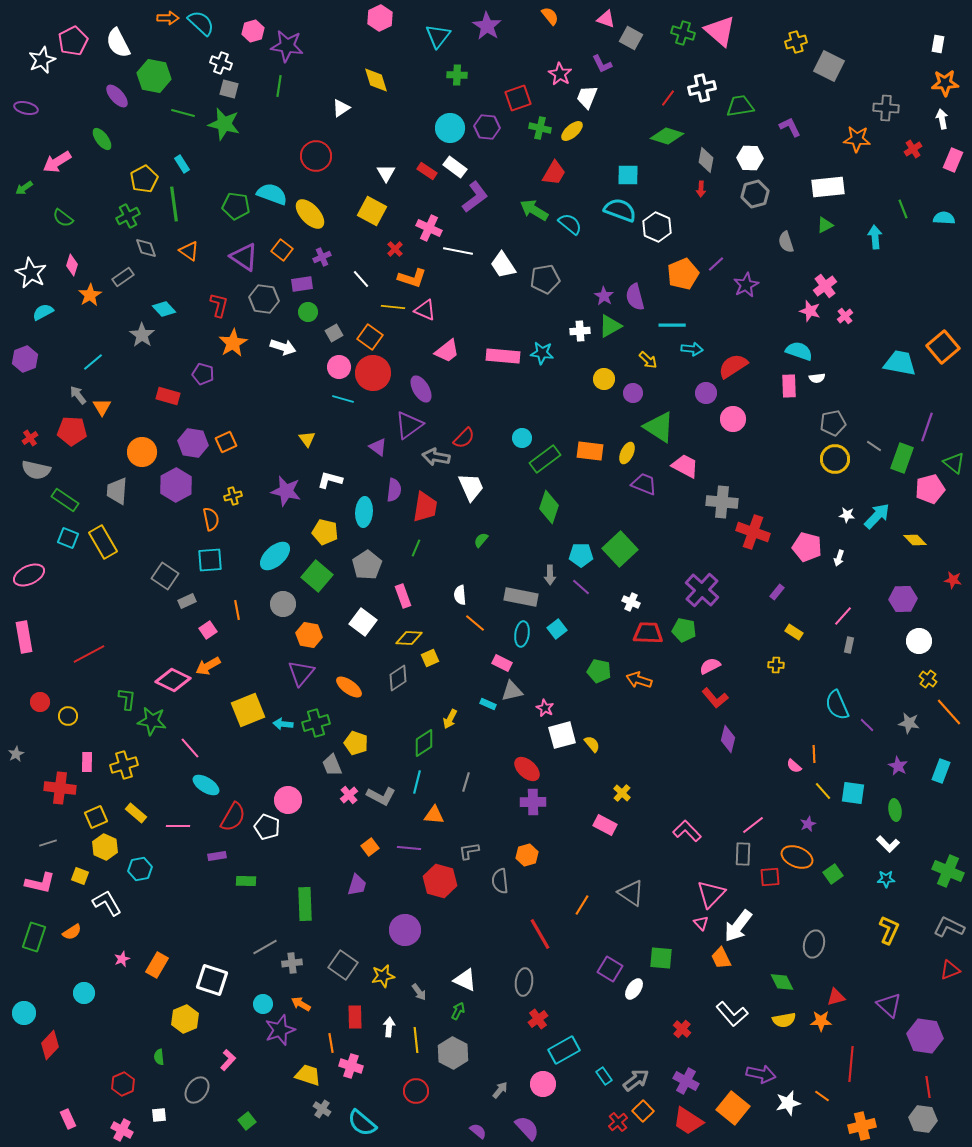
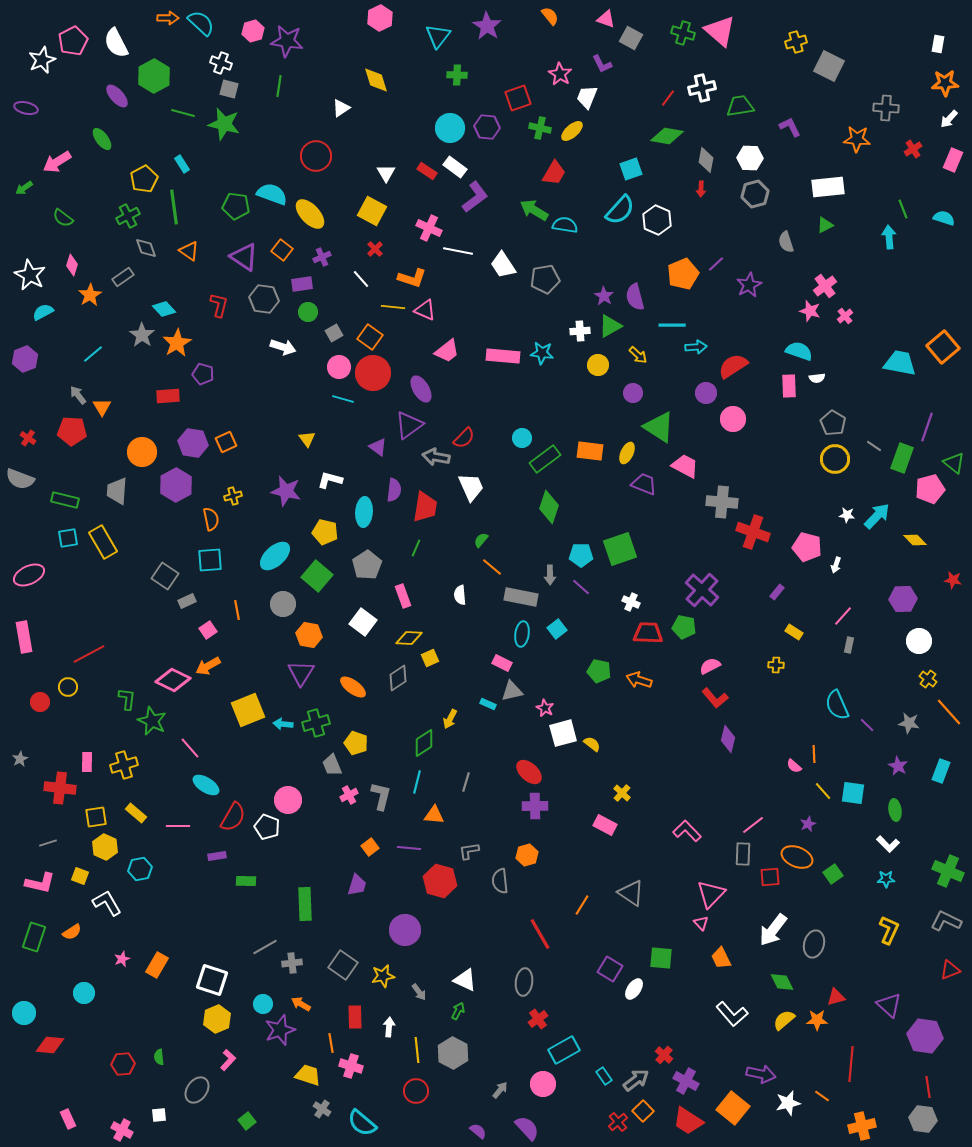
white semicircle at (118, 43): moved 2 px left
purple star at (287, 46): moved 5 px up
green hexagon at (154, 76): rotated 20 degrees clockwise
white arrow at (942, 119): moved 7 px right; rotated 126 degrees counterclockwise
green diamond at (667, 136): rotated 8 degrees counterclockwise
cyan square at (628, 175): moved 3 px right, 6 px up; rotated 20 degrees counterclockwise
green line at (174, 204): moved 3 px down
cyan semicircle at (620, 210): rotated 112 degrees clockwise
cyan semicircle at (944, 218): rotated 15 degrees clockwise
cyan semicircle at (570, 224): moved 5 px left, 1 px down; rotated 30 degrees counterclockwise
white hexagon at (657, 227): moved 7 px up
cyan arrow at (875, 237): moved 14 px right
red cross at (395, 249): moved 20 px left
white star at (31, 273): moved 1 px left, 2 px down
purple star at (746, 285): moved 3 px right
orange star at (233, 343): moved 56 px left
cyan arrow at (692, 349): moved 4 px right, 2 px up; rotated 10 degrees counterclockwise
yellow arrow at (648, 360): moved 10 px left, 5 px up
cyan line at (93, 362): moved 8 px up
yellow circle at (604, 379): moved 6 px left, 14 px up
red rectangle at (168, 396): rotated 20 degrees counterclockwise
gray pentagon at (833, 423): rotated 30 degrees counterclockwise
red cross at (30, 438): moved 2 px left; rotated 21 degrees counterclockwise
gray semicircle at (36, 470): moved 16 px left, 9 px down; rotated 8 degrees clockwise
green rectangle at (65, 500): rotated 20 degrees counterclockwise
cyan square at (68, 538): rotated 30 degrees counterclockwise
green square at (620, 549): rotated 24 degrees clockwise
white arrow at (839, 558): moved 3 px left, 7 px down
orange line at (475, 623): moved 17 px right, 56 px up
green pentagon at (684, 630): moved 3 px up
purple triangle at (301, 673): rotated 8 degrees counterclockwise
orange ellipse at (349, 687): moved 4 px right
yellow circle at (68, 716): moved 29 px up
green star at (152, 721): rotated 16 degrees clockwise
white square at (562, 735): moved 1 px right, 2 px up
yellow semicircle at (592, 744): rotated 12 degrees counterclockwise
gray star at (16, 754): moved 4 px right, 5 px down
red ellipse at (527, 769): moved 2 px right, 3 px down
pink cross at (349, 795): rotated 12 degrees clockwise
gray L-shape at (381, 796): rotated 104 degrees counterclockwise
purple cross at (533, 802): moved 2 px right, 4 px down
yellow square at (96, 817): rotated 15 degrees clockwise
white arrow at (738, 926): moved 35 px right, 4 px down
gray L-shape at (949, 927): moved 3 px left, 6 px up
yellow hexagon at (185, 1019): moved 32 px right
yellow semicircle at (784, 1020): rotated 150 degrees clockwise
orange star at (821, 1021): moved 4 px left, 1 px up
red cross at (682, 1029): moved 18 px left, 26 px down
yellow line at (416, 1040): moved 1 px right, 10 px down
red diamond at (50, 1045): rotated 52 degrees clockwise
red hexagon at (123, 1084): moved 20 px up; rotated 20 degrees clockwise
